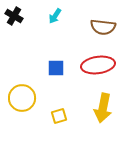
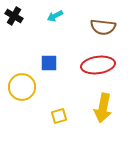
cyan arrow: rotated 28 degrees clockwise
blue square: moved 7 px left, 5 px up
yellow circle: moved 11 px up
